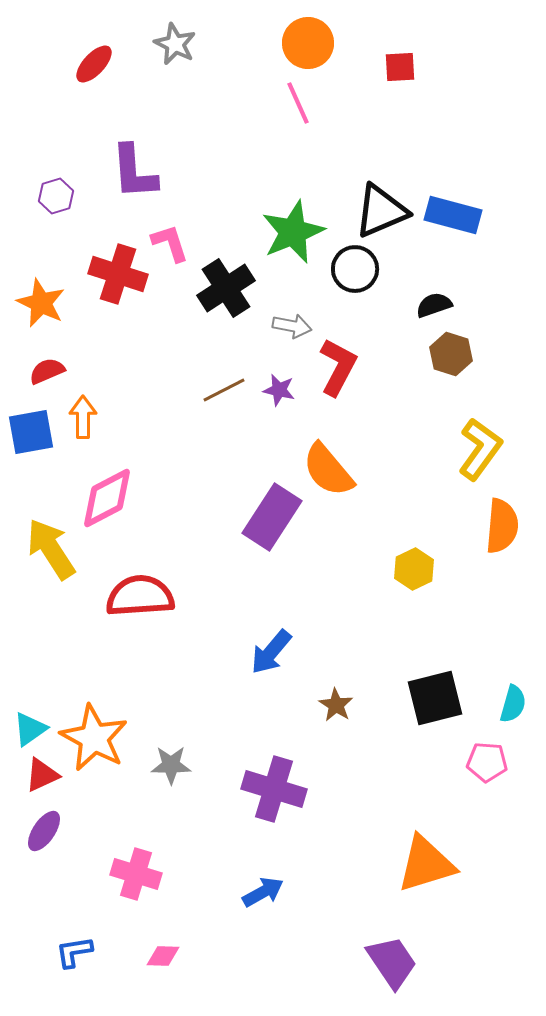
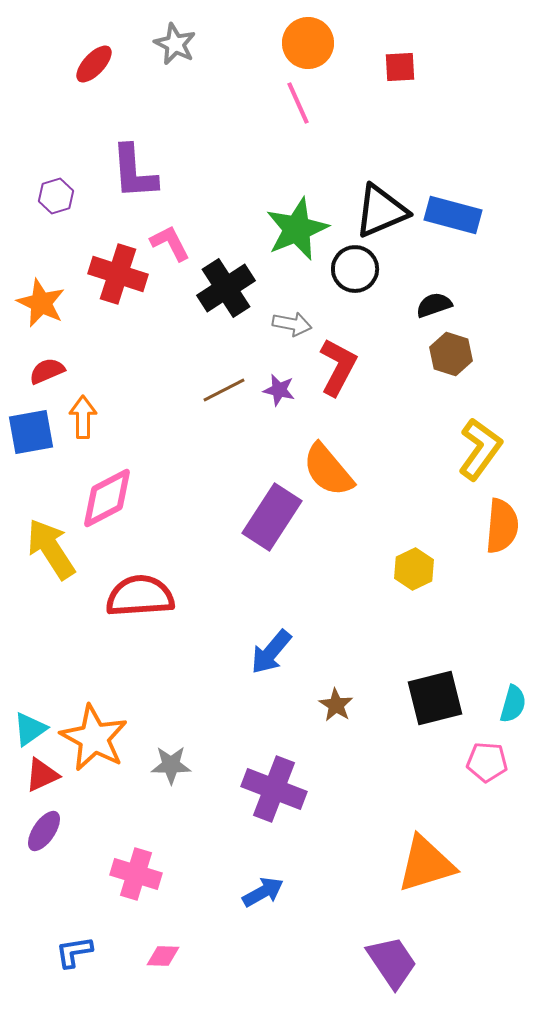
green star at (293, 232): moved 4 px right, 3 px up
pink L-shape at (170, 243): rotated 9 degrees counterclockwise
gray arrow at (292, 326): moved 2 px up
purple cross at (274, 789): rotated 4 degrees clockwise
